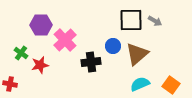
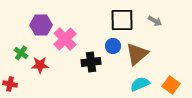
black square: moved 9 px left
pink cross: moved 1 px up
red star: rotated 12 degrees clockwise
